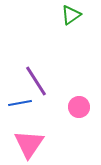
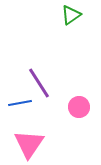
purple line: moved 3 px right, 2 px down
